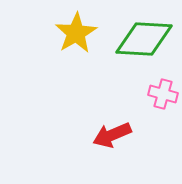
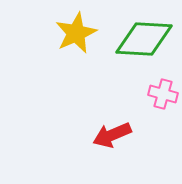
yellow star: rotated 6 degrees clockwise
